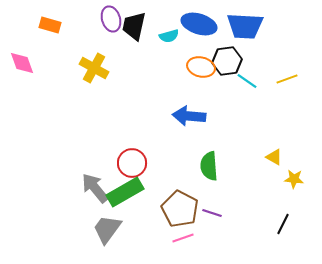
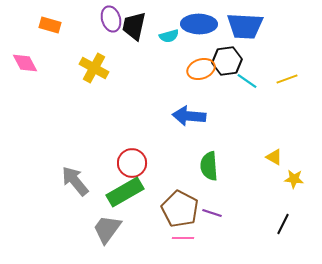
blue ellipse: rotated 16 degrees counterclockwise
pink diamond: moved 3 px right; rotated 8 degrees counterclockwise
orange ellipse: moved 2 px down; rotated 32 degrees counterclockwise
gray arrow: moved 20 px left, 7 px up
pink line: rotated 20 degrees clockwise
